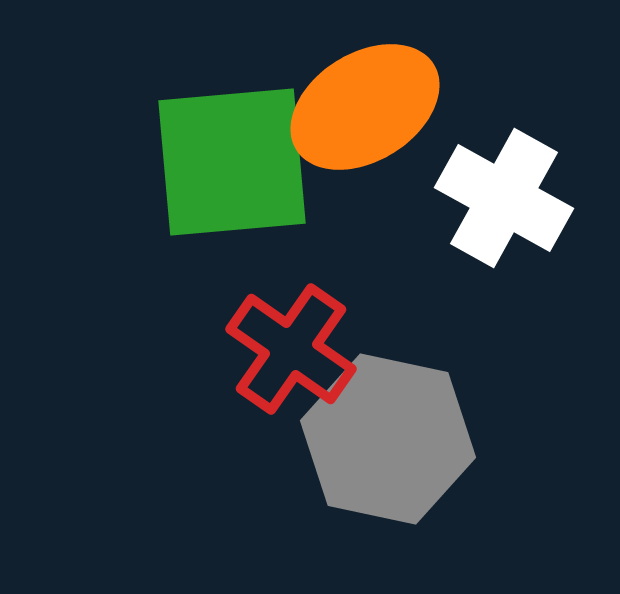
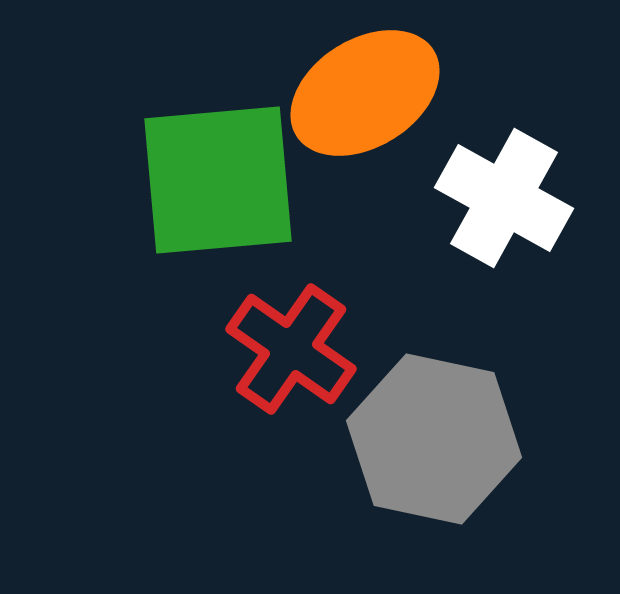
orange ellipse: moved 14 px up
green square: moved 14 px left, 18 px down
gray hexagon: moved 46 px right
